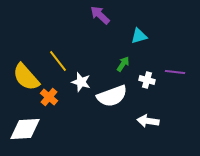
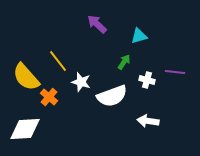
purple arrow: moved 3 px left, 9 px down
green arrow: moved 1 px right, 2 px up
